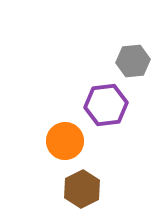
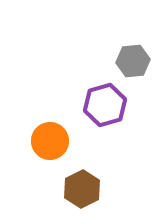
purple hexagon: moved 1 px left; rotated 9 degrees counterclockwise
orange circle: moved 15 px left
